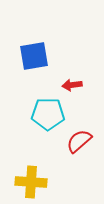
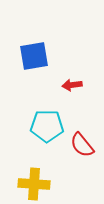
cyan pentagon: moved 1 px left, 12 px down
red semicircle: moved 3 px right, 4 px down; rotated 88 degrees counterclockwise
yellow cross: moved 3 px right, 2 px down
